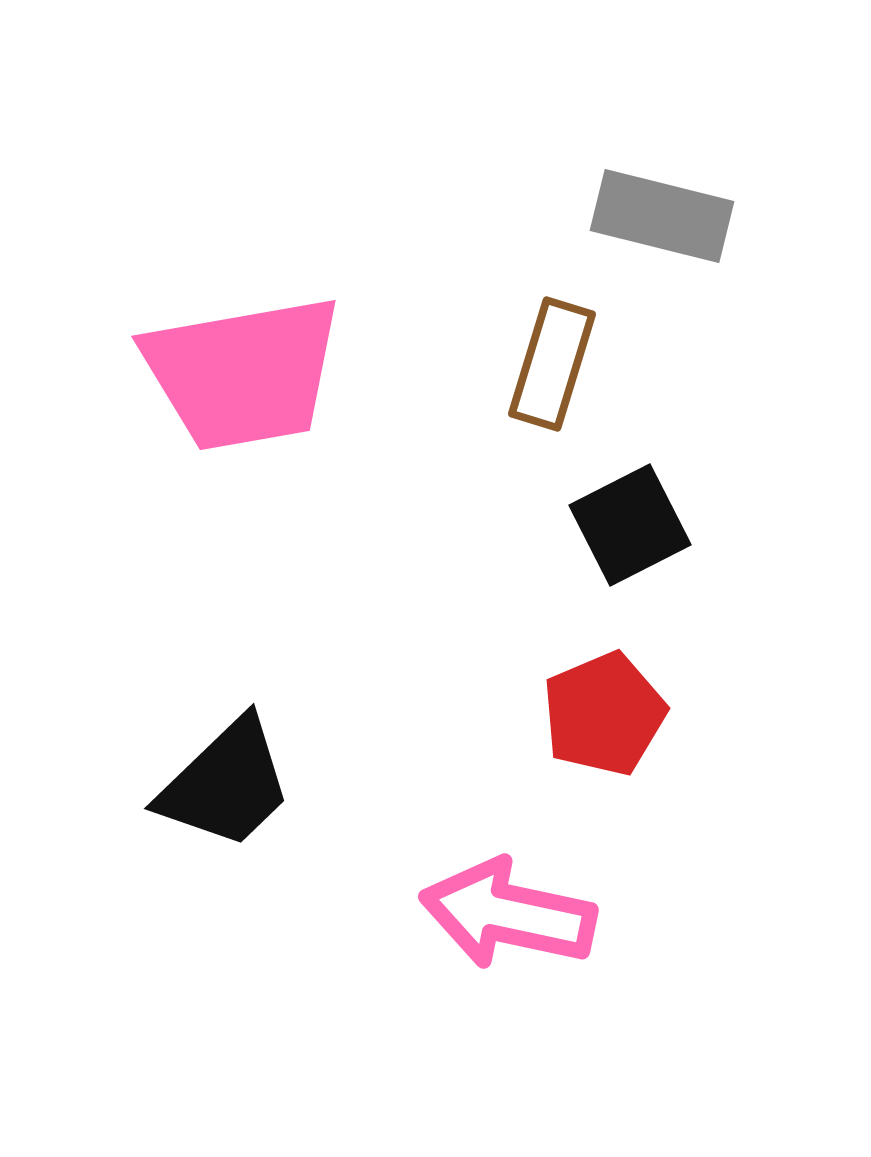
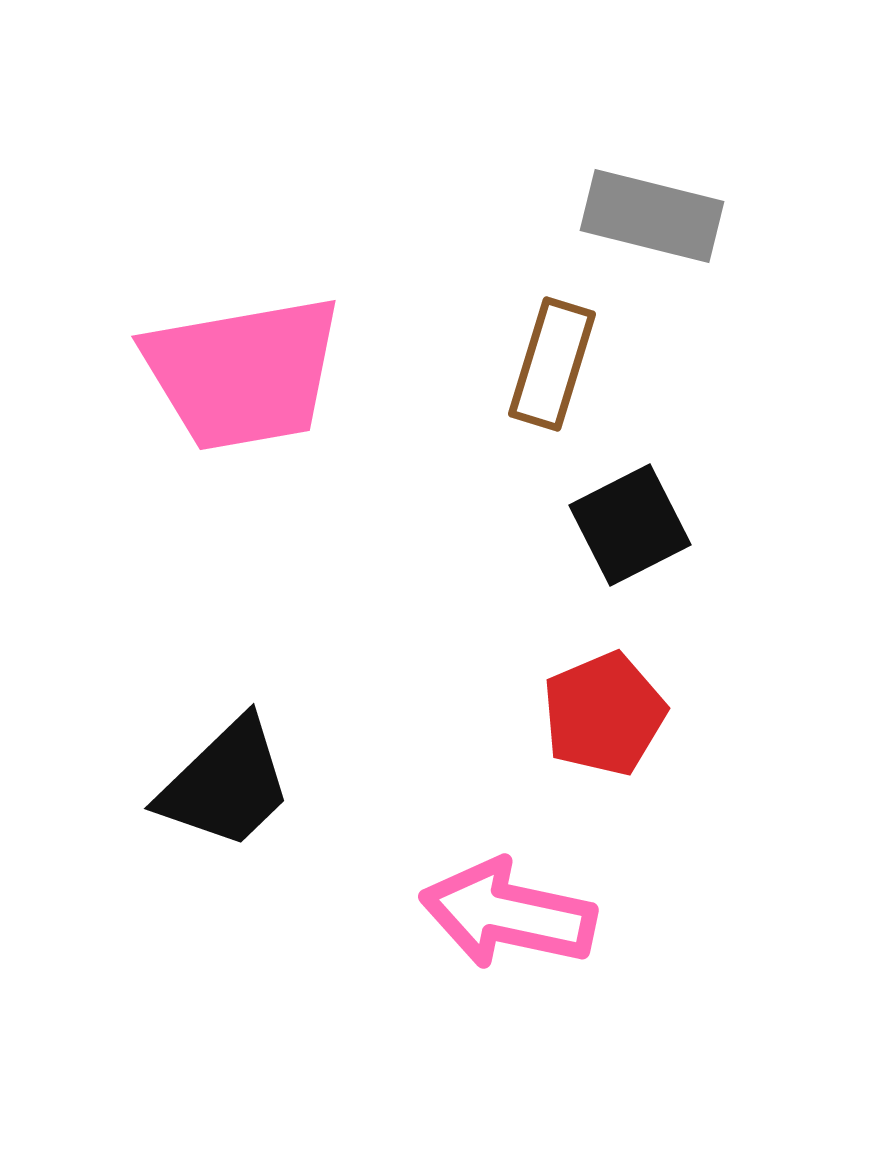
gray rectangle: moved 10 px left
